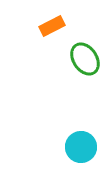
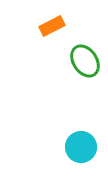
green ellipse: moved 2 px down
